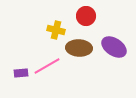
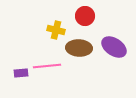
red circle: moved 1 px left
pink line: rotated 24 degrees clockwise
